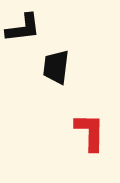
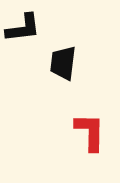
black trapezoid: moved 7 px right, 4 px up
